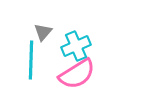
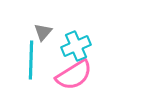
pink semicircle: moved 3 px left, 1 px down
